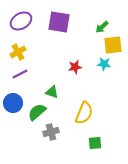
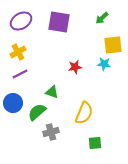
green arrow: moved 9 px up
